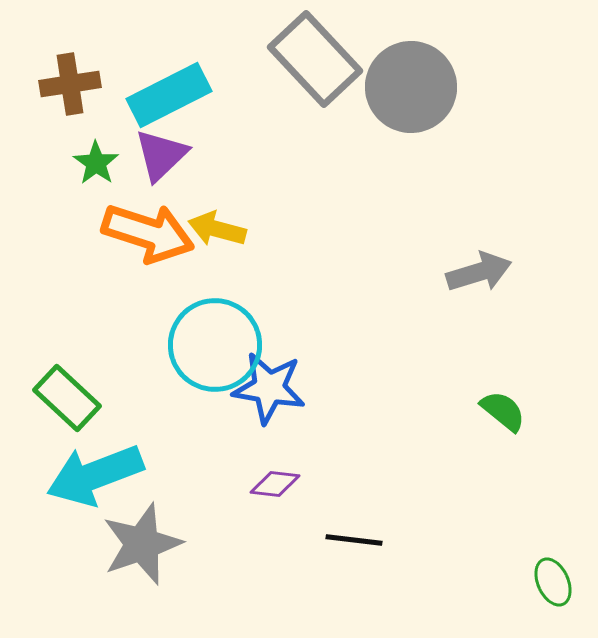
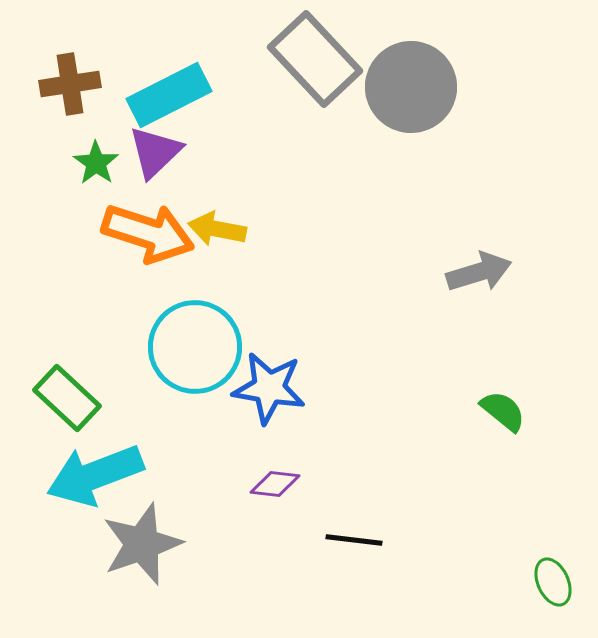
purple triangle: moved 6 px left, 3 px up
yellow arrow: rotated 4 degrees counterclockwise
cyan circle: moved 20 px left, 2 px down
